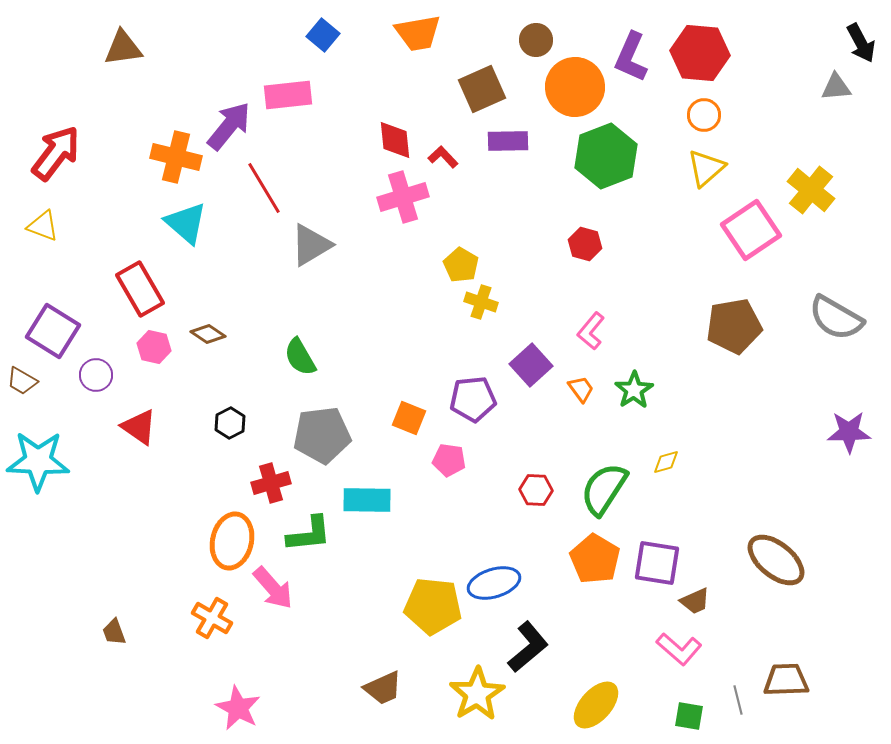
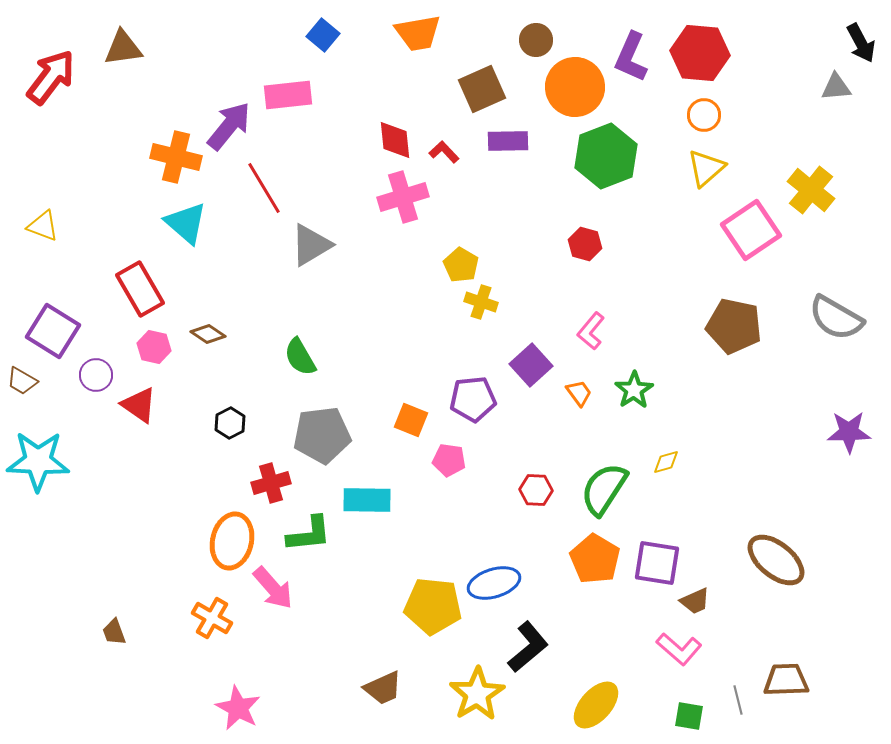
red arrow at (56, 153): moved 5 px left, 76 px up
red L-shape at (443, 157): moved 1 px right, 5 px up
brown pentagon at (734, 326): rotated 22 degrees clockwise
orange trapezoid at (581, 389): moved 2 px left, 4 px down
orange square at (409, 418): moved 2 px right, 2 px down
red triangle at (139, 427): moved 22 px up
